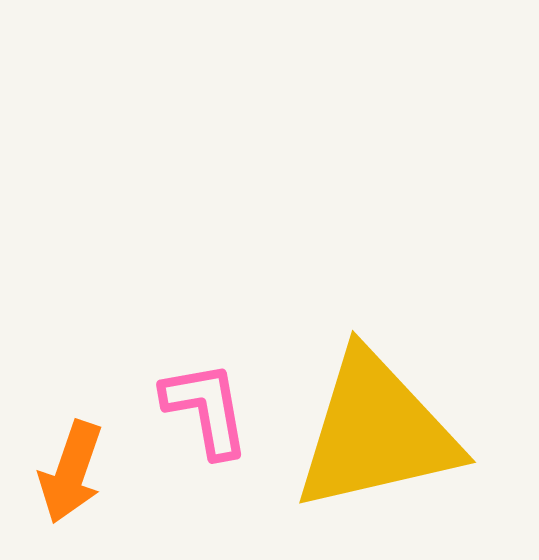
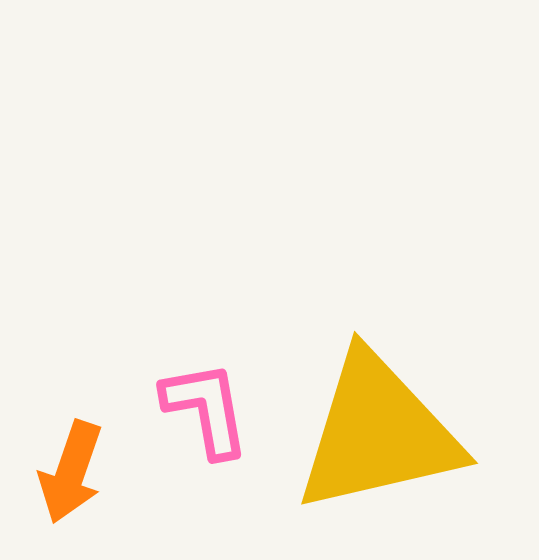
yellow triangle: moved 2 px right, 1 px down
